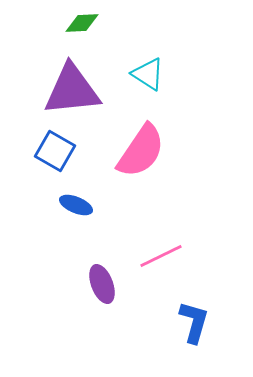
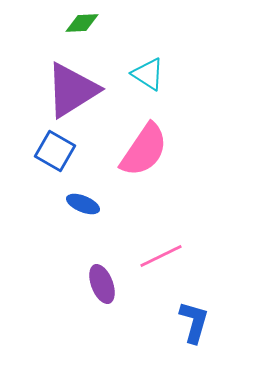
purple triangle: rotated 26 degrees counterclockwise
pink semicircle: moved 3 px right, 1 px up
blue ellipse: moved 7 px right, 1 px up
